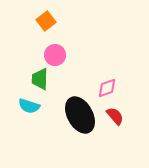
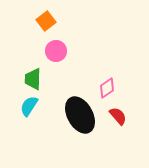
pink circle: moved 1 px right, 4 px up
green trapezoid: moved 7 px left
pink diamond: rotated 15 degrees counterclockwise
cyan semicircle: rotated 105 degrees clockwise
red semicircle: moved 3 px right
